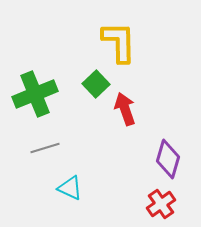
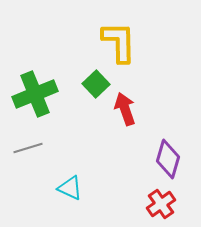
gray line: moved 17 px left
